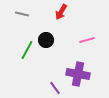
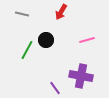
purple cross: moved 3 px right, 2 px down
